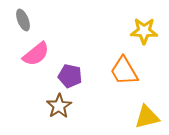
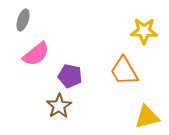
gray ellipse: rotated 40 degrees clockwise
